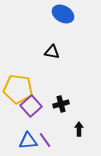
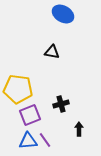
purple square: moved 1 px left, 9 px down; rotated 20 degrees clockwise
